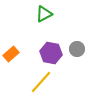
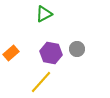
orange rectangle: moved 1 px up
